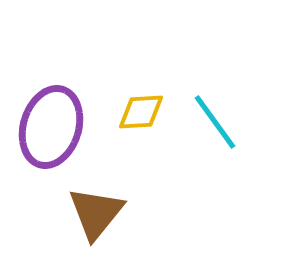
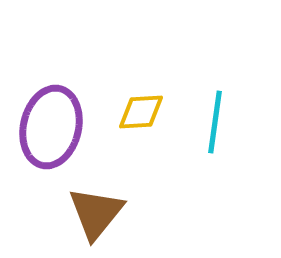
cyan line: rotated 44 degrees clockwise
purple ellipse: rotated 4 degrees counterclockwise
